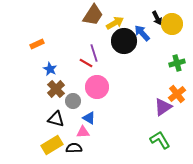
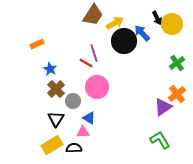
green cross: rotated 21 degrees counterclockwise
black triangle: rotated 48 degrees clockwise
